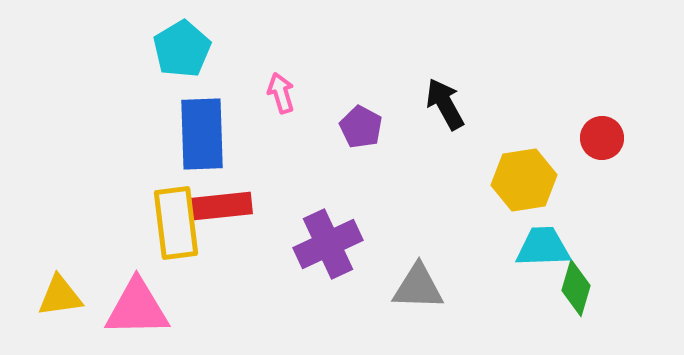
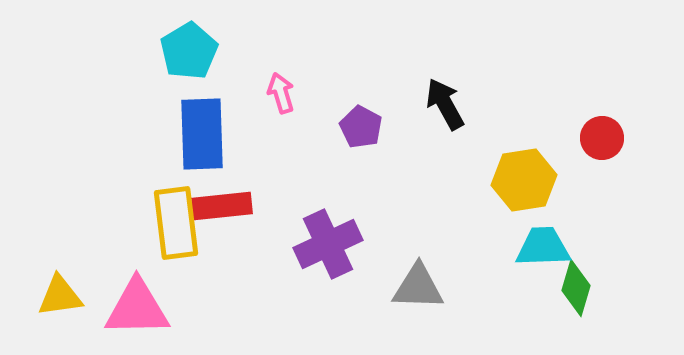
cyan pentagon: moved 7 px right, 2 px down
